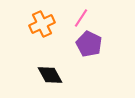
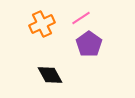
pink line: rotated 24 degrees clockwise
purple pentagon: rotated 10 degrees clockwise
